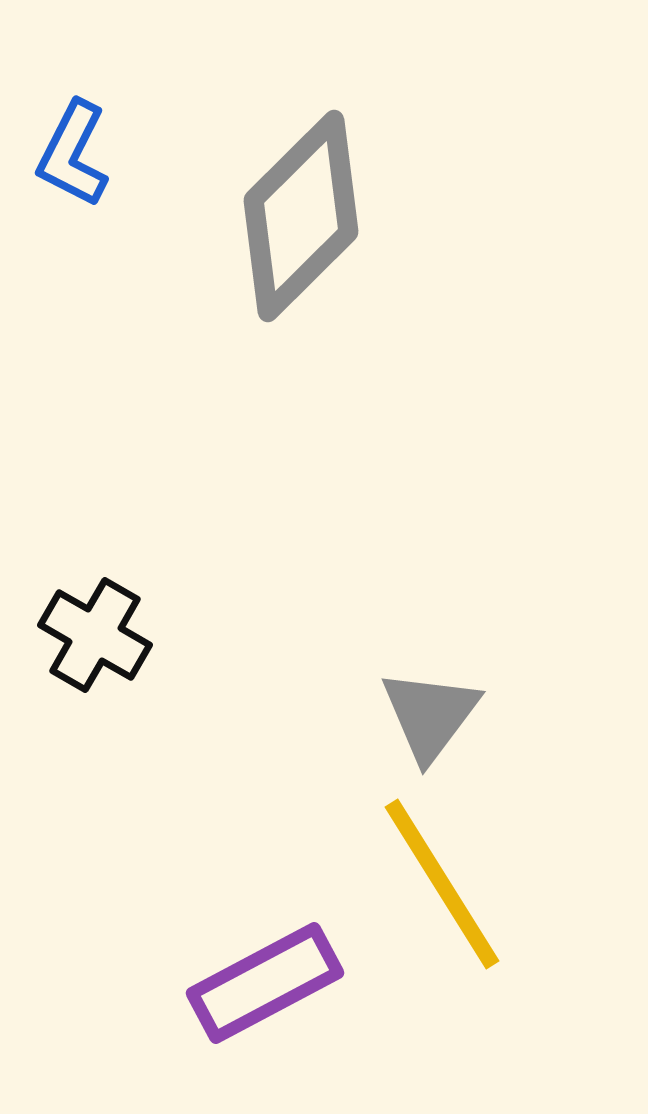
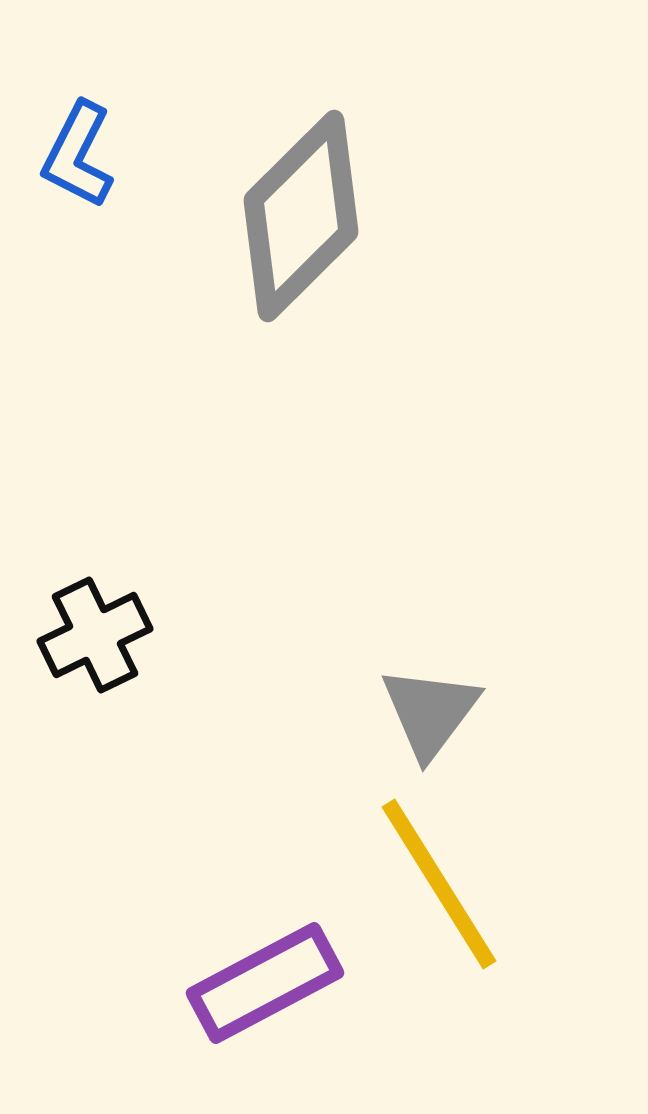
blue L-shape: moved 5 px right, 1 px down
black cross: rotated 34 degrees clockwise
gray triangle: moved 3 px up
yellow line: moved 3 px left
